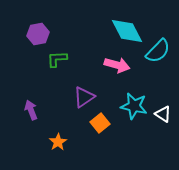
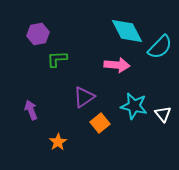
cyan semicircle: moved 2 px right, 4 px up
pink arrow: rotated 10 degrees counterclockwise
white triangle: rotated 18 degrees clockwise
